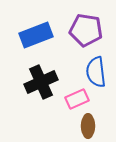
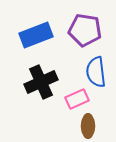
purple pentagon: moved 1 px left
